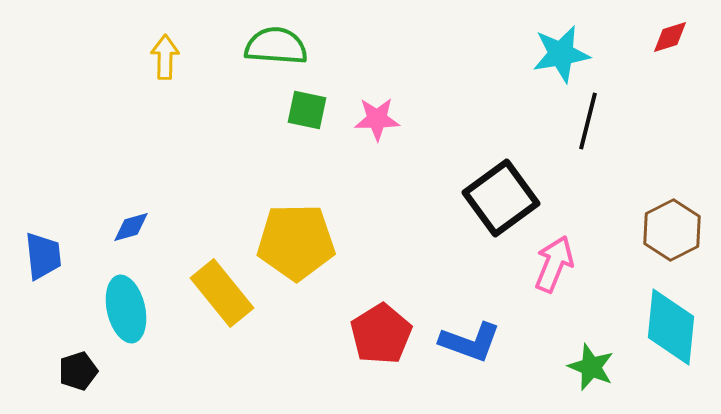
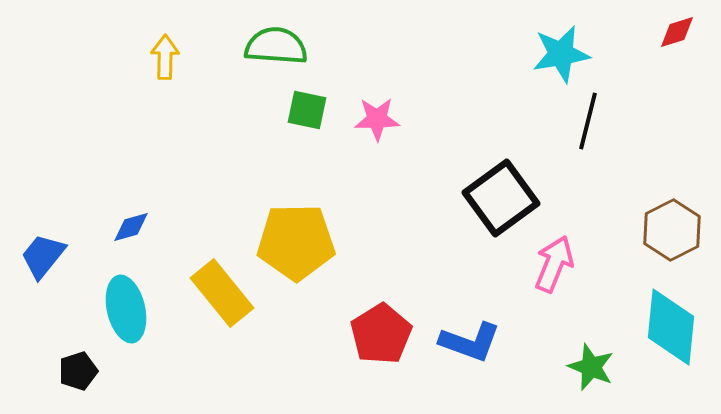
red diamond: moved 7 px right, 5 px up
blue trapezoid: rotated 135 degrees counterclockwise
